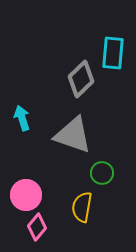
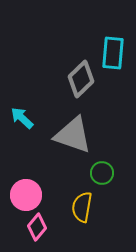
cyan arrow: rotated 30 degrees counterclockwise
